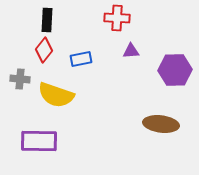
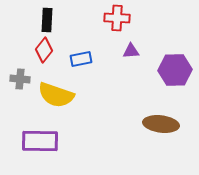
purple rectangle: moved 1 px right
